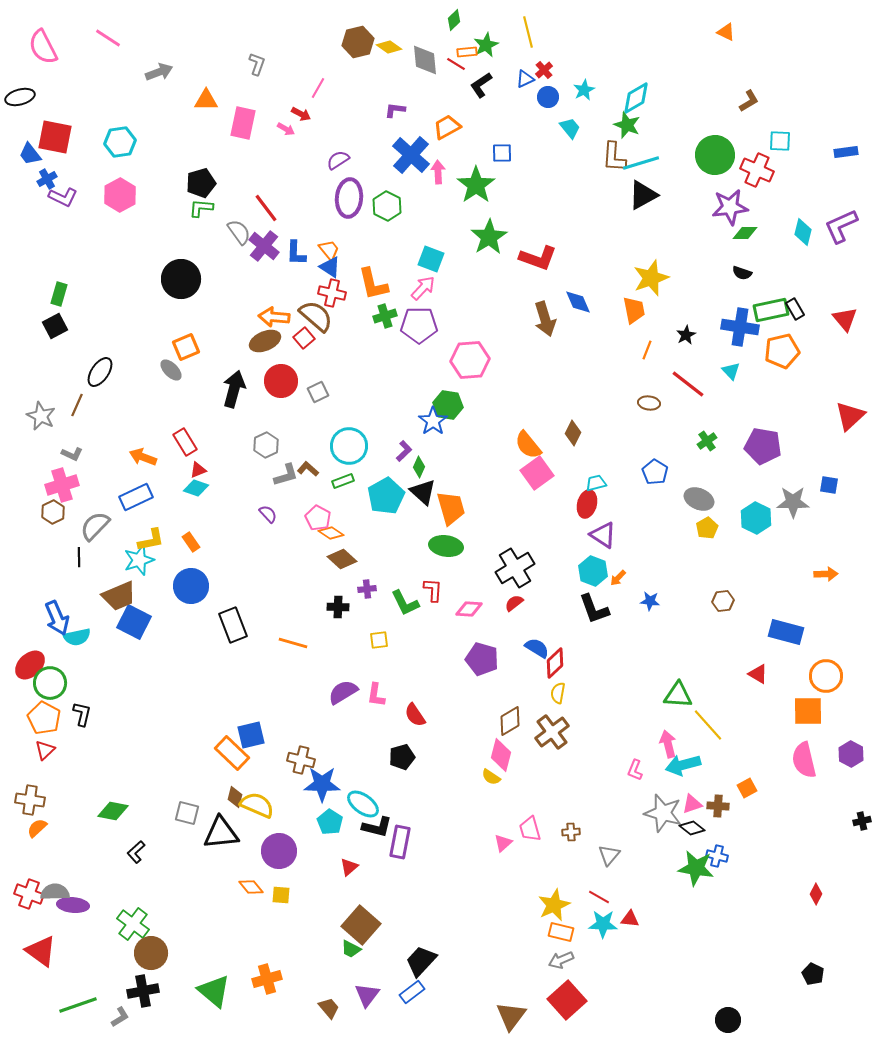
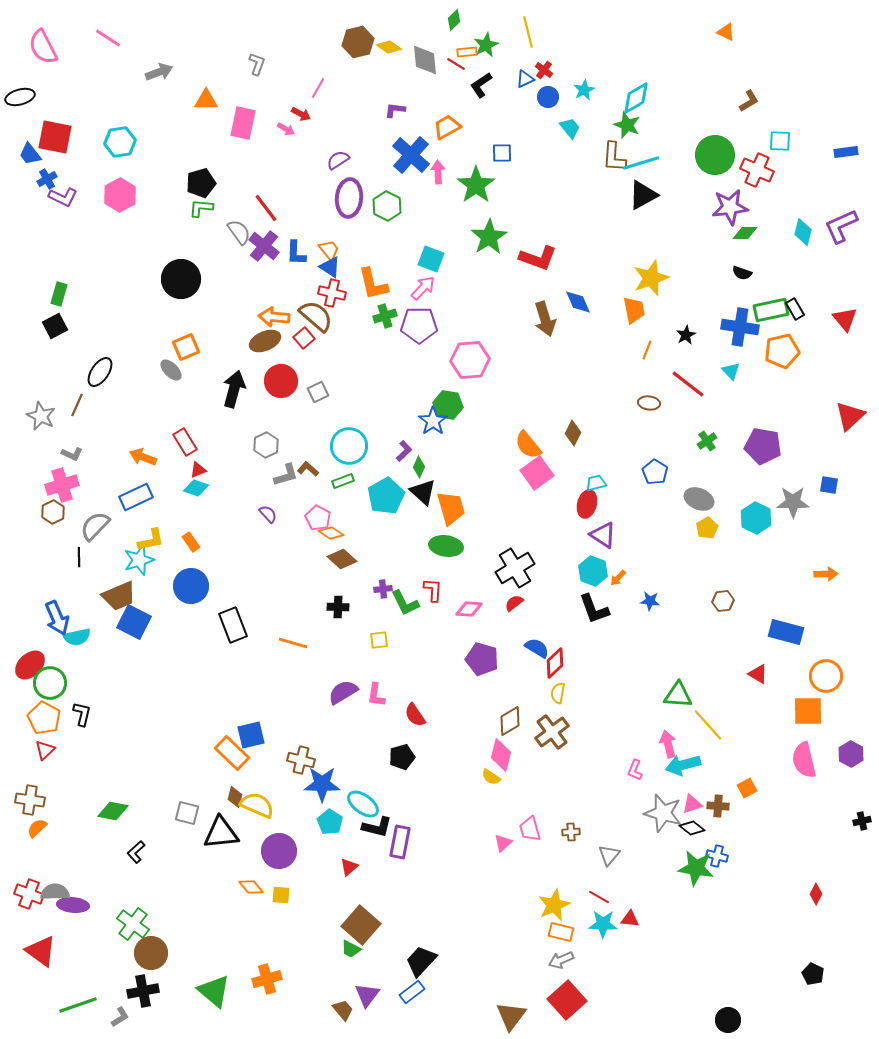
red cross at (544, 70): rotated 12 degrees counterclockwise
purple cross at (367, 589): moved 16 px right
brown trapezoid at (329, 1008): moved 14 px right, 2 px down
